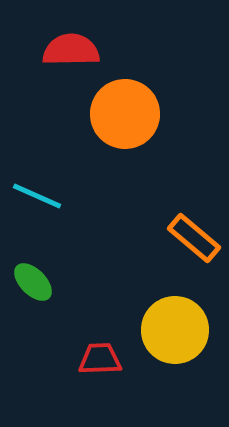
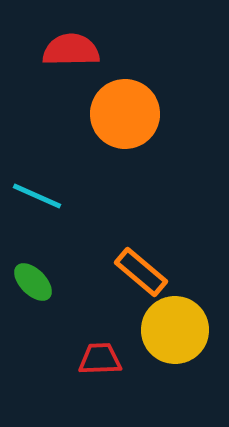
orange rectangle: moved 53 px left, 34 px down
